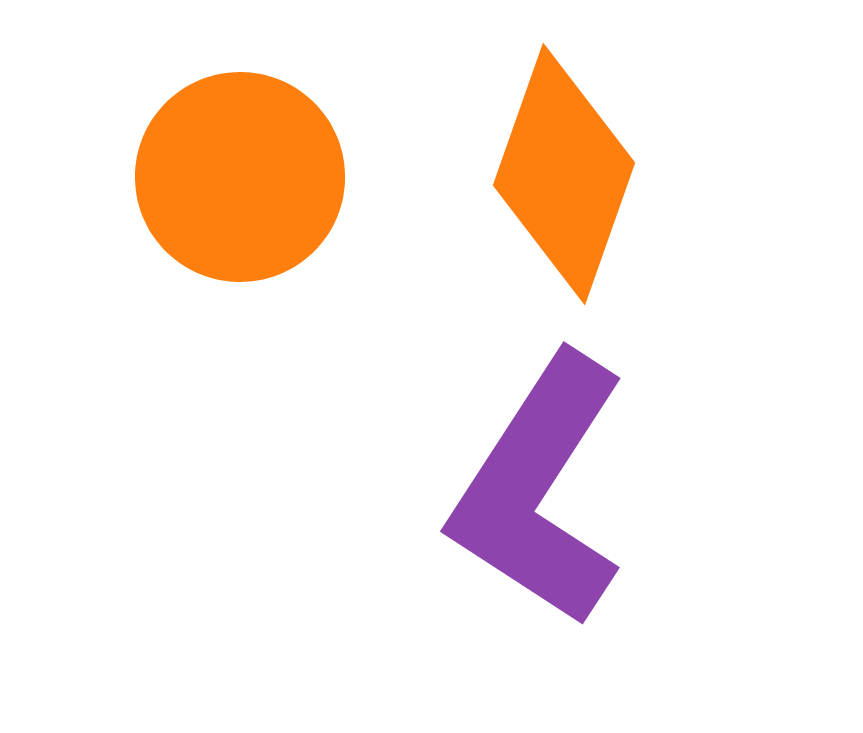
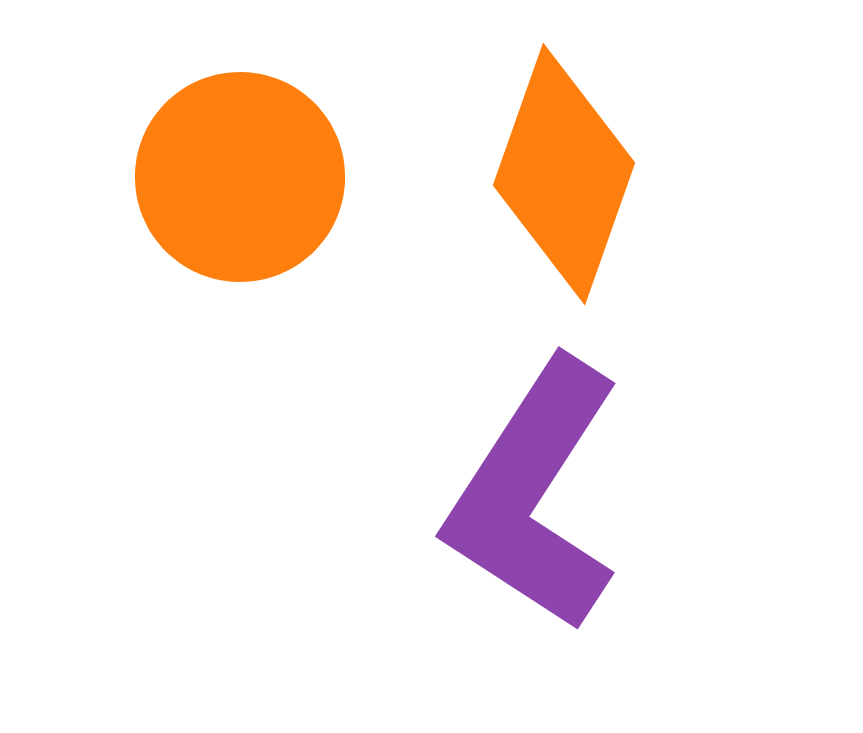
purple L-shape: moved 5 px left, 5 px down
